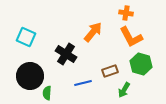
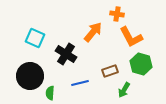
orange cross: moved 9 px left, 1 px down
cyan square: moved 9 px right, 1 px down
blue line: moved 3 px left
green semicircle: moved 3 px right
